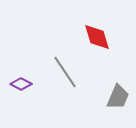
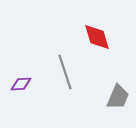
gray line: rotated 16 degrees clockwise
purple diamond: rotated 30 degrees counterclockwise
